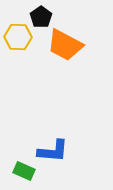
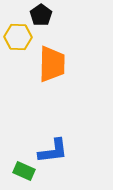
black pentagon: moved 2 px up
orange trapezoid: moved 13 px left, 19 px down; rotated 117 degrees counterclockwise
blue L-shape: rotated 12 degrees counterclockwise
